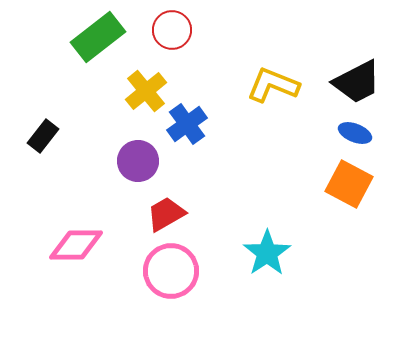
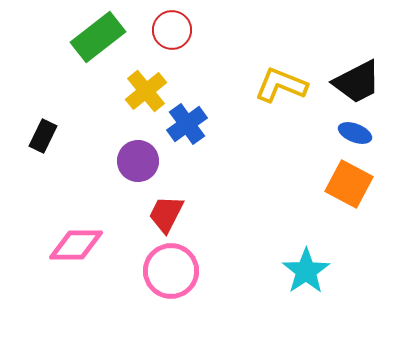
yellow L-shape: moved 8 px right
black rectangle: rotated 12 degrees counterclockwise
red trapezoid: rotated 33 degrees counterclockwise
cyan star: moved 39 px right, 18 px down
